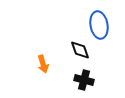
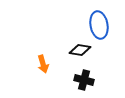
black diamond: rotated 60 degrees counterclockwise
